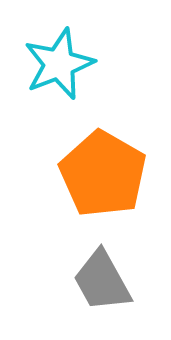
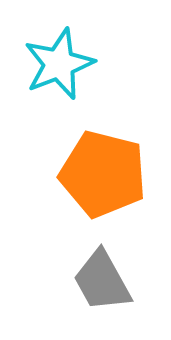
orange pentagon: rotated 16 degrees counterclockwise
